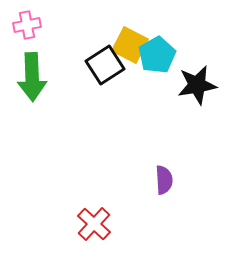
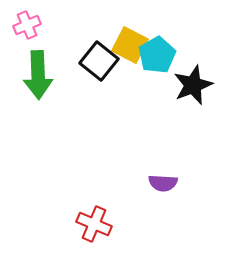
pink cross: rotated 12 degrees counterclockwise
black square: moved 6 px left, 4 px up; rotated 18 degrees counterclockwise
green arrow: moved 6 px right, 2 px up
black star: moved 4 px left; rotated 12 degrees counterclockwise
purple semicircle: moved 1 px left, 3 px down; rotated 96 degrees clockwise
red cross: rotated 20 degrees counterclockwise
